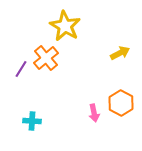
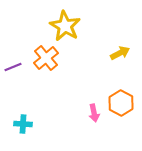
purple line: moved 8 px left, 2 px up; rotated 36 degrees clockwise
cyan cross: moved 9 px left, 3 px down
